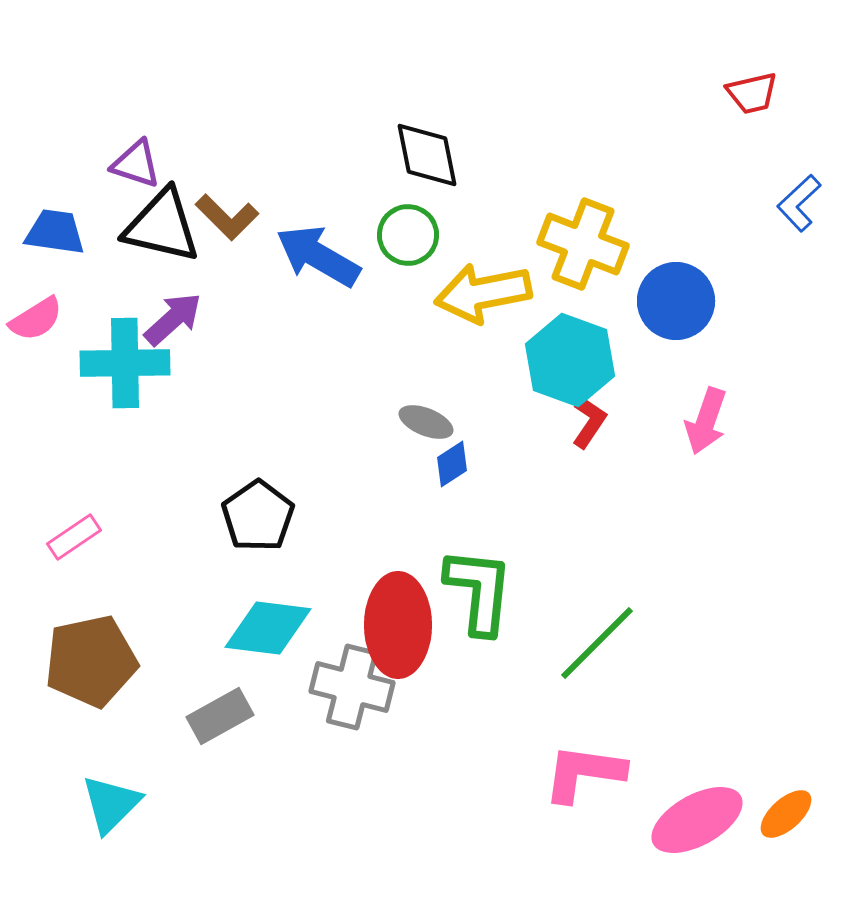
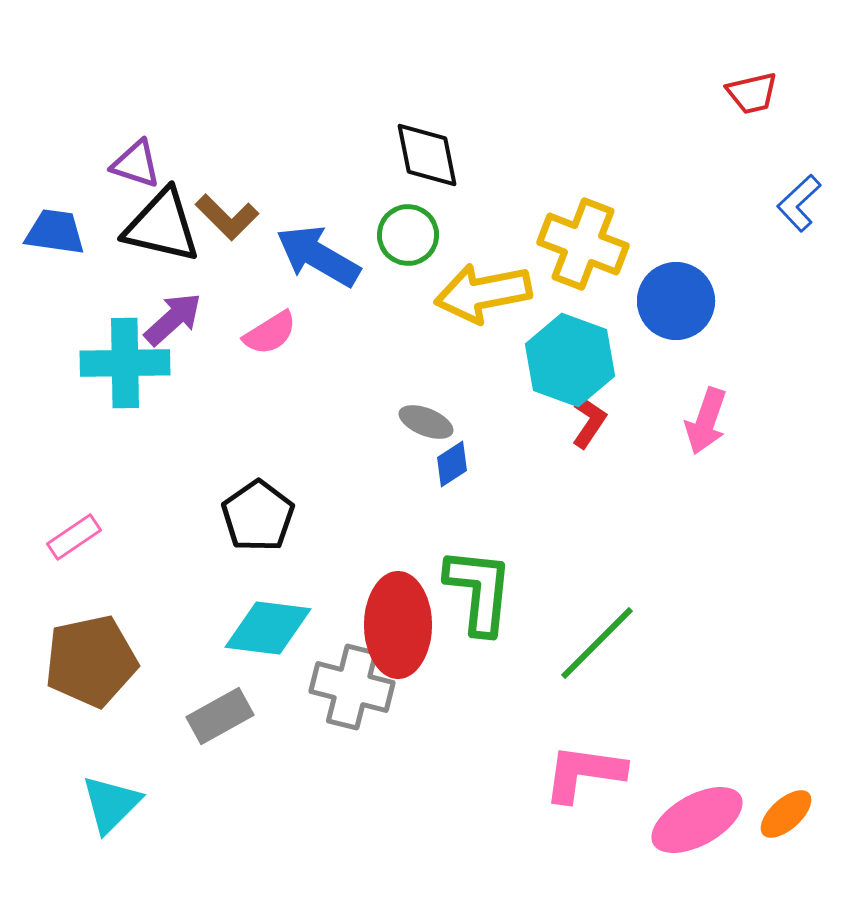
pink semicircle: moved 234 px right, 14 px down
